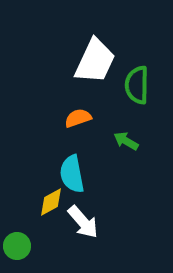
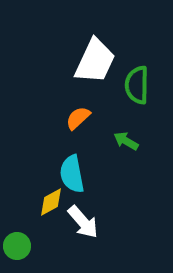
orange semicircle: rotated 24 degrees counterclockwise
